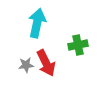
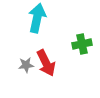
cyan arrow: moved 5 px up
green cross: moved 4 px right, 1 px up
